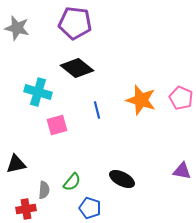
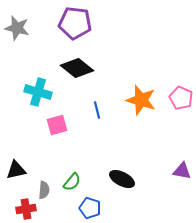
black triangle: moved 6 px down
